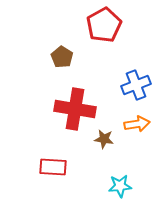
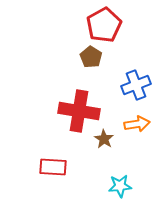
brown pentagon: moved 29 px right
red cross: moved 4 px right, 2 px down
brown star: rotated 24 degrees clockwise
